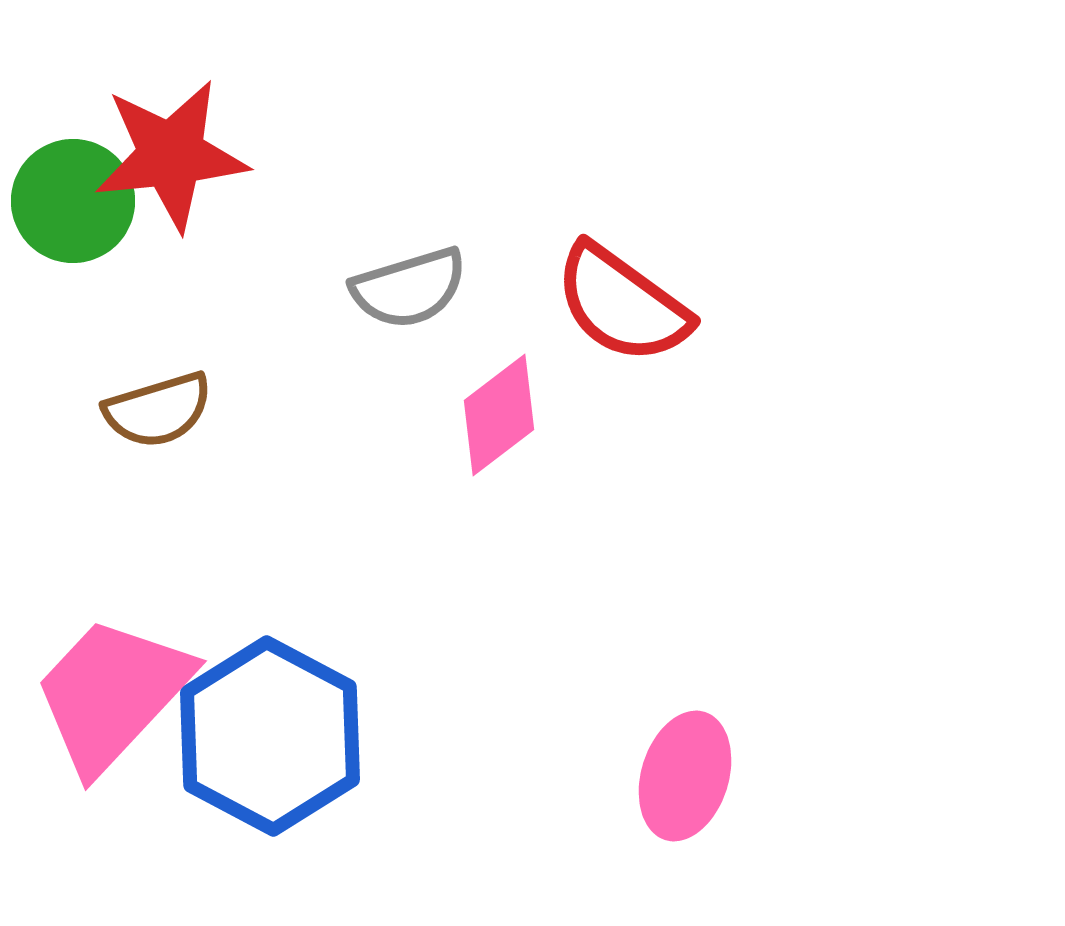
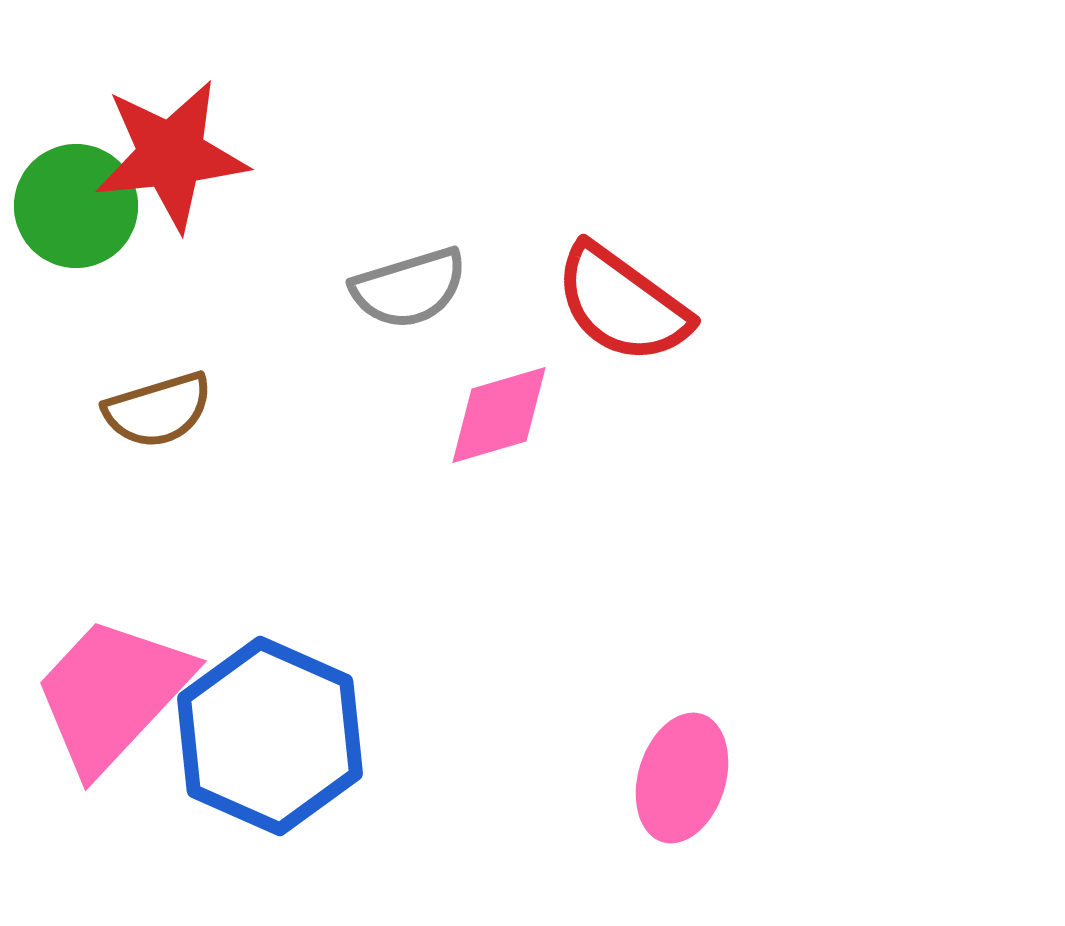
green circle: moved 3 px right, 5 px down
pink diamond: rotated 21 degrees clockwise
blue hexagon: rotated 4 degrees counterclockwise
pink ellipse: moved 3 px left, 2 px down
